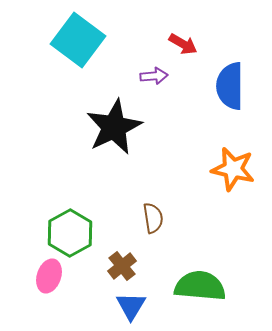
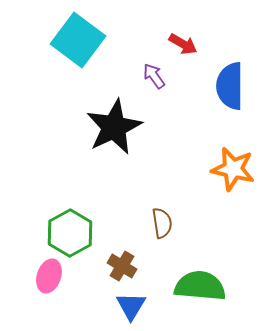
purple arrow: rotated 120 degrees counterclockwise
brown semicircle: moved 9 px right, 5 px down
brown cross: rotated 20 degrees counterclockwise
